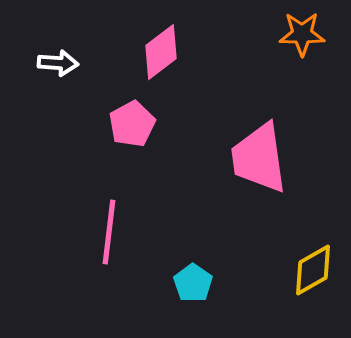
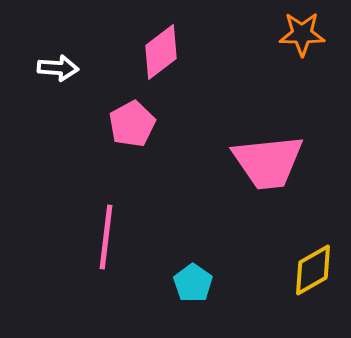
white arrow: moved 5 px down
pink trapezoid: moved 9 px right, 4 px down; rotated 88 degrees counterclockwise
pink line: moved 3 px left, 5 px down
